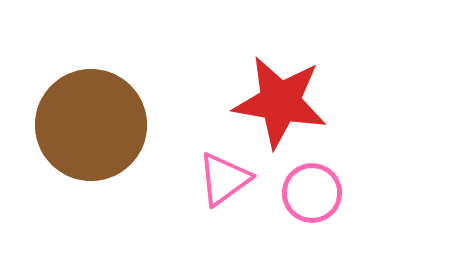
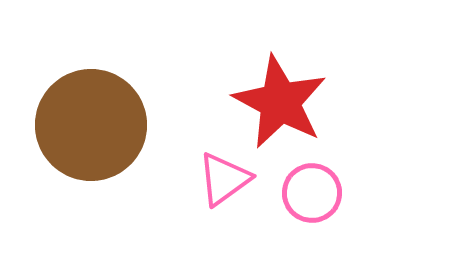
red star: rotated 18 degrees clockwise
